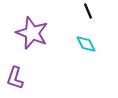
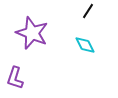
black line: rotated 56 degrees clockwise
cyan diamond: moved 1 px left, 1 px down
